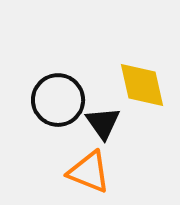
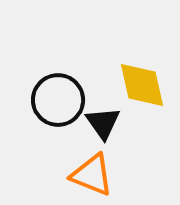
orange triangle: moved 3 px right, 3 px down
